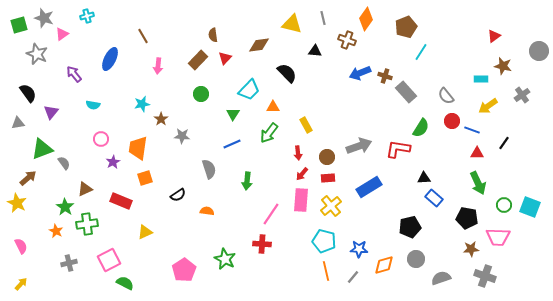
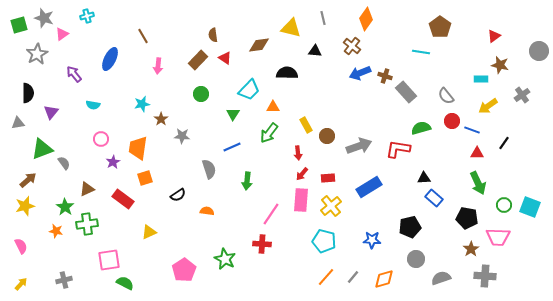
yellow triangle at (292, 24): moved 1 px left, 4 px down
brown pentagon at (406, 27): moved 34 px right; rotated 15 degrees counterclockwise
brown cross at (347, 40): moved 5 px right, 6 px down; rotated 18 degrees clockwise
cyan line at (421, 52): rotated 66 degrees clockwise
gray star at (37, 54): rotated 20 degrees clockwise
red triangle at (225, 58): rotated 40 degrees counterclockwise
brown star at (503, 66): moved 3 px left, 1 px up
black semicircle at (287, 73): rotated 45 degrees counterclockwise
black semicircle at (28, 93): rotated 36 degrees clockwise
green semicircle at (421, 128): rotated 138 degrees counterclockwise
blue line at (232, 144): moved 3 px down
brown circle at (327, 157): moved 21 px up
brown arrow at (28, 178): moved 2 px down
brown triangle at (85, 189): moved 2 px right
red rectangle at (121, 201): moved 2 px right, 2 px up; rotated 15 degrees clockwise
yellow star at (17, 203): moved 8 px right, 3 px down; rotated 30 degrees clockwise
orange star at (56, 231): rotated 16 degrees counterclockwise
yellow triangle at (145, 232): moved 4 px right
blue star at (359, 249): moved 13 px right, 9 px up
brown star at (471, 249): rotated 28 degrees counterclockwise
pink square at (109, 260): rotated 20 degrees clockwise
gray cross at (69, 263): moved 5 px left, 17 px down
orange diamond at (384, 265): moved 14 px down
orange line at (326, 271): moved 6 px down; rotated 54 degrees clockwise
gray cross at (485, 276): rotated 15 degrees counterclockwise
